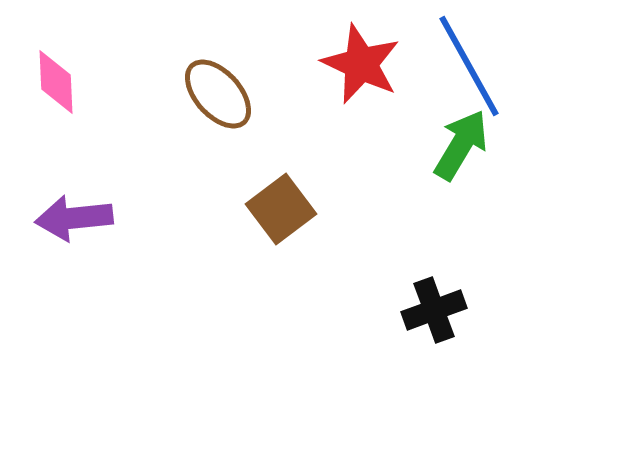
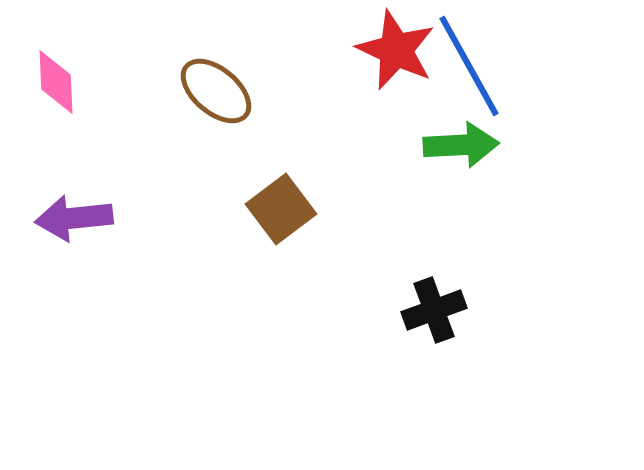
red star: moved 35 px right, 14 px up
brown ellipse: moved 2 px left, 3 px up; rotated 8 degrees counterclockwise
green arrow: rotated 56 degrees clockwise
